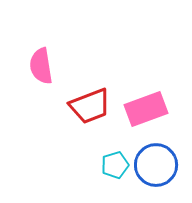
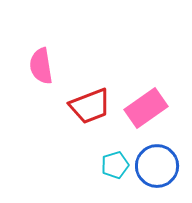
pink rectangle: moved 1 px up; rotated 15 degrees counterclockwise
blue circle: moved 1 px right, 1 px down
